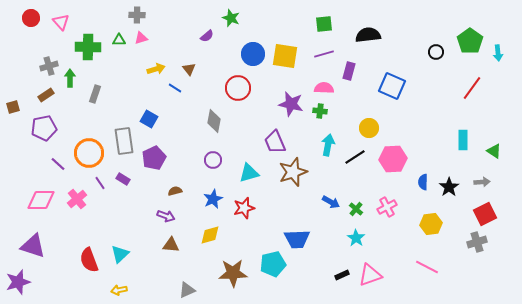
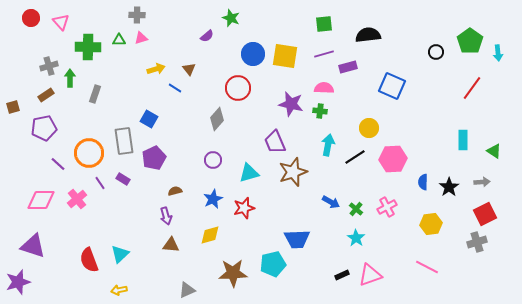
purple rectangle at (349, 71): moved 1 px left, 4 px up; rotated 60 degrees clockwise
gray diamond at (214, 121): moved 3 px right, 2 px up; rotated 30 degrees clockwise
purple arrow at (166, 216): rotated 54 degrees clockwise
